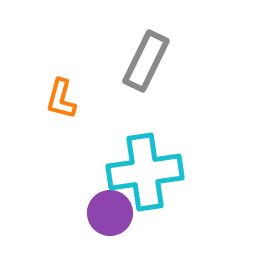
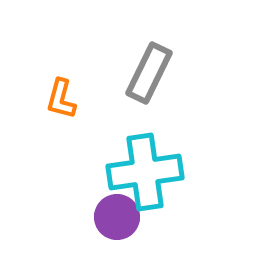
gray rectangle: moved 3 px right, 12 px down
purple circle: moved 7 px right, 4 px down
